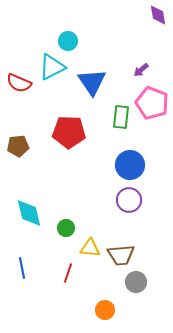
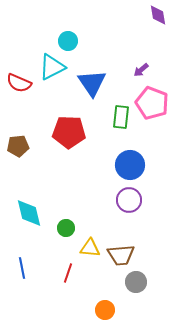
blue triangle: moved 1 px down
